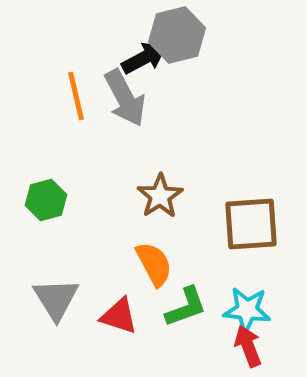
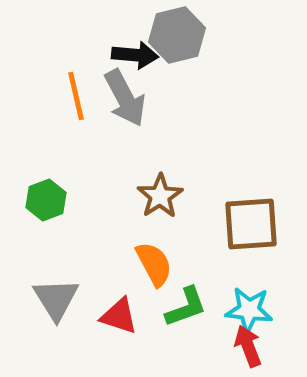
black arrow: moved 9 px left, 3 px up; rotated 33 degrees clockwise
green hexagon: rotated 6 degrees counterclockwise
cyan star: moved 2 px right
